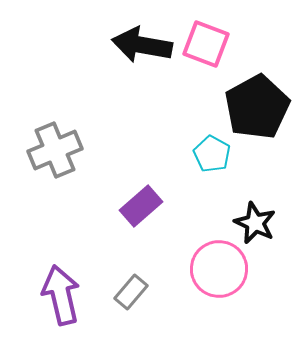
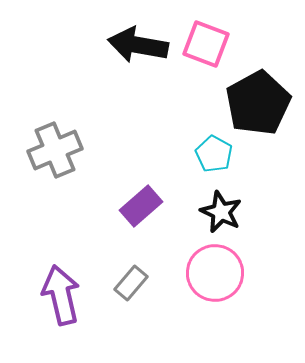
black arrow: moved 4 px left
black pentagon: moved 1 px right, 4 px up
cyan pentagon: moved 2 px right
black star: moved 34 px left, 11 px up
pink circle: moved 4 px left, 4 px down
gray rectangle: moved 9 px up
